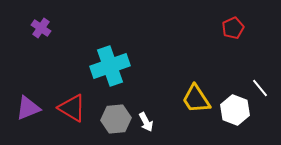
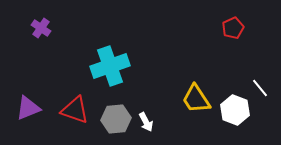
red triangle: moved 3 px right, 2 px down; rotated 12 degrees counterclockwise
